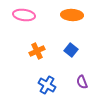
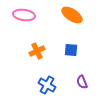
orange ellipse: rotated 30 degrees clockwise
blue square: rotated 32 degrees counterclockwise
